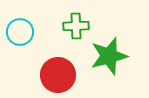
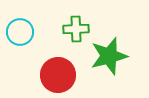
green cross: moved 3 px down
